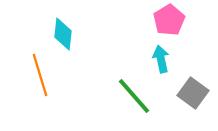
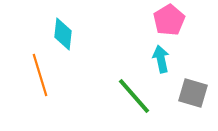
gray square: rotated 20 degrees counterclockwise
